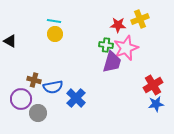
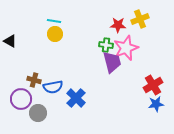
purple trapezoid: rotated 30 degrees counterclockwise
